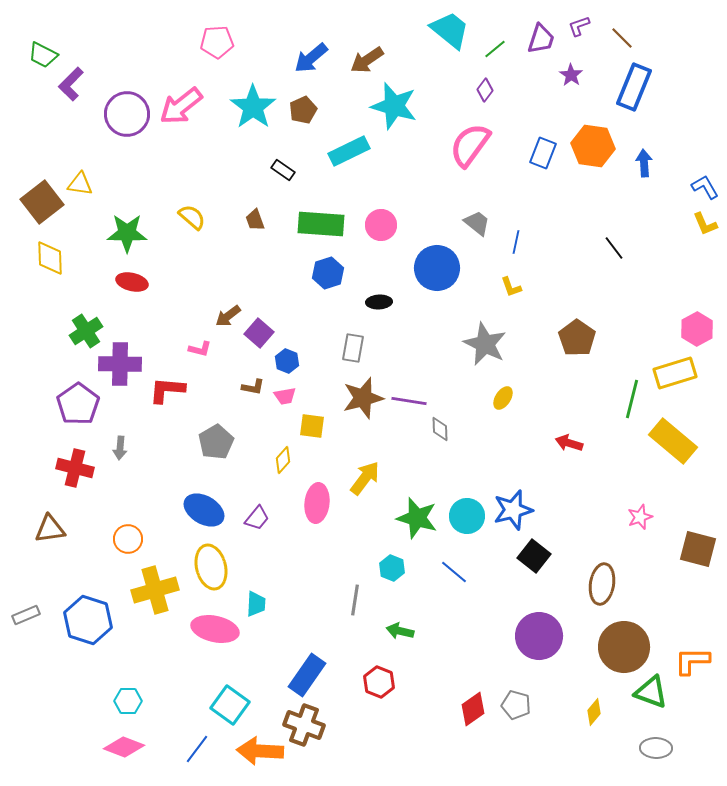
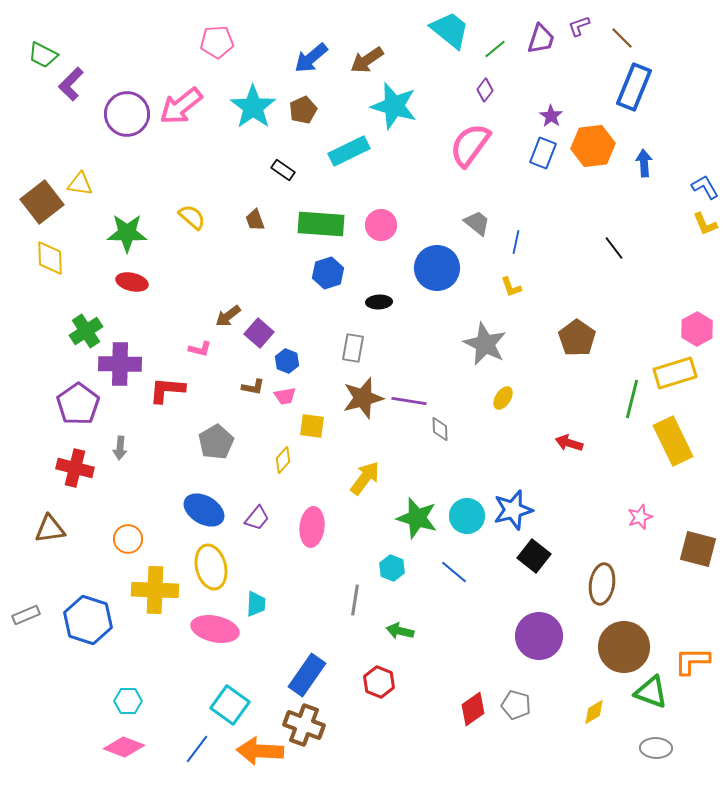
purple star at (571, 75): moved 20 px left, 41 px down
orange hexagon at (593, 146): rotated 15 degrees counterclockwise
yellow rectangle at (673, 441): rotated 24 degrees clockwise
pink ellipse at (317, 503): moved 5 px left, 24 px down
yellow cross at (155, 590): rotated 18 degrees clockwise
yellow diamond at (594, 712): rotated 20 degrees clockwise
